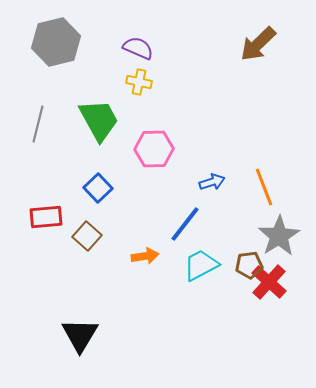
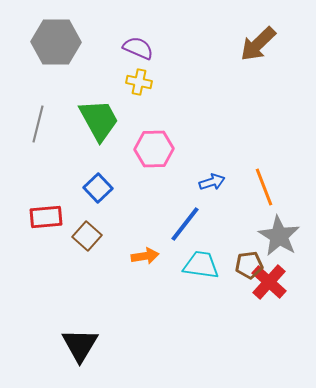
gray hexagon: rotated 15 degrees clockwise
gray star: rotated 9 degrees counterclockwise
cyan trapezoid: rotated 36 degrees clockwise
black triangle: moved 10 px down
